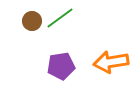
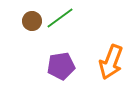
orange arrow: rotated 60 degrees counterclockwise
